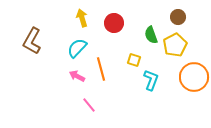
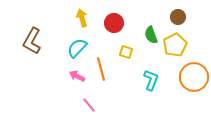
yellow square: moved 8 px left, 8 px up
